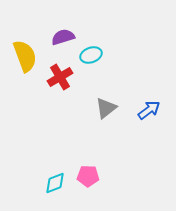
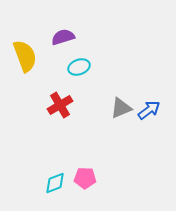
cyan ellipse: moved 12 px left, 12 px down
red cross: moved 28 px down
gray triangle: moved 15 px right; rotated 15 degrees clockwise
pink pentagon: moved 3 px left, 2 px down
